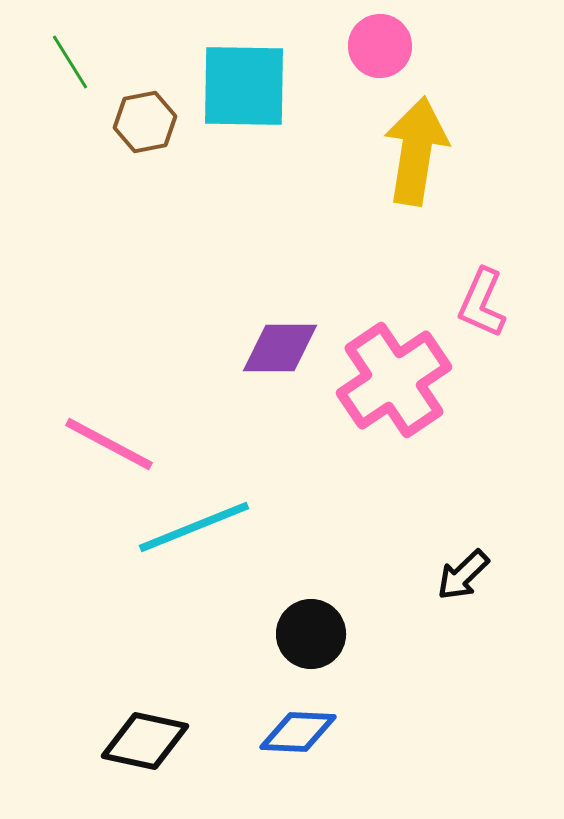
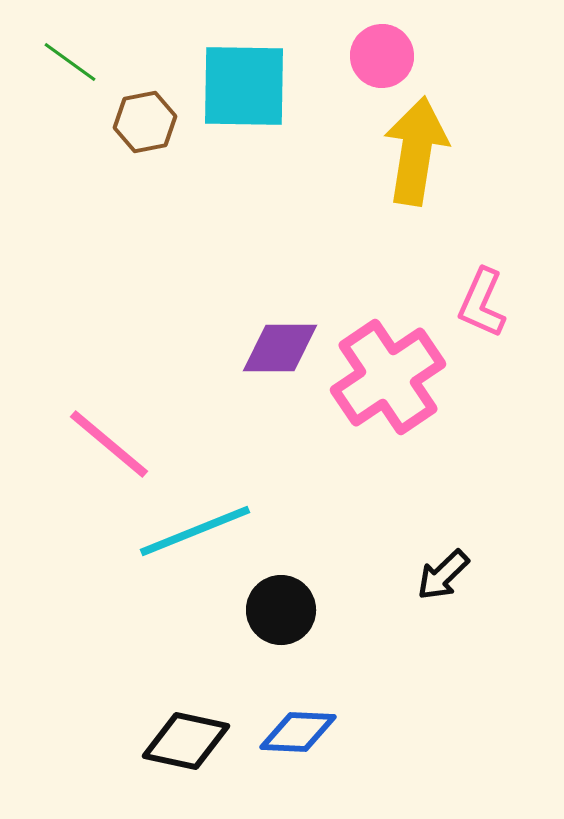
pink circle: moved 2 px right, 10 px down
green line: rotated 22 degrees counterclockwise
pink cross: moved 6 px left, 3 px up
pink line: rotated 12 degrees clockwise
cyan line: moved 1 px right, 4 px down
black arrow: moved 20 px left
black circle: moved 30 px left, 24 px up
black diamond: moved 41 px right
